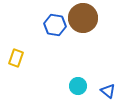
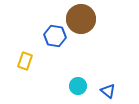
brown circle: moved 2 px left, 1 px down
blue hexagon: moved 11 px down
yellow rectangle: moved 9 px right, 3 px down
